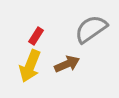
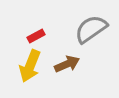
red rectangle: rotated 30 degrees clockwise
